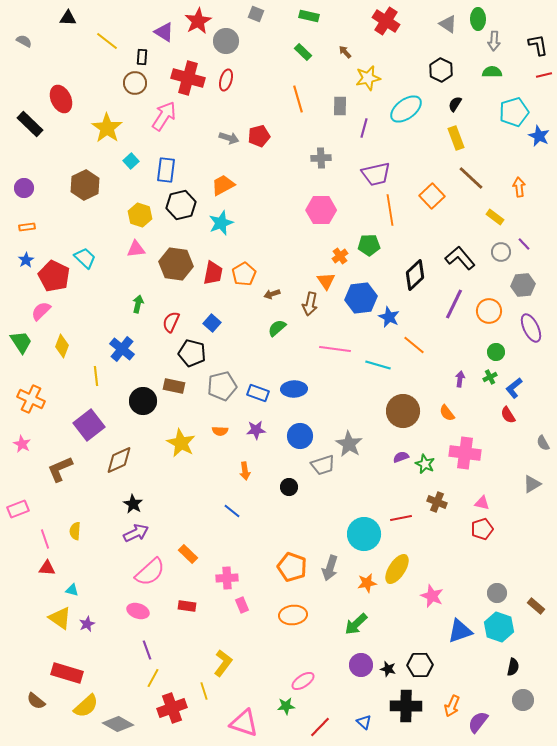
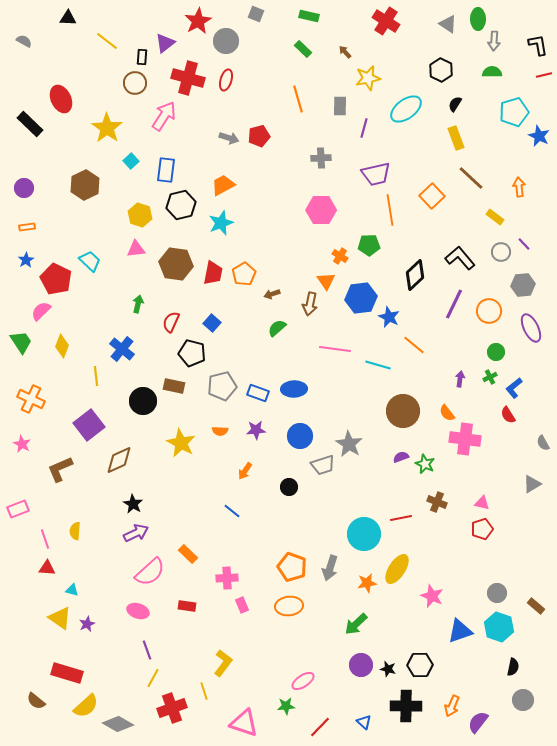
purple triangle at (164, 32): moved 1 px right, 11 px down; rotated 50 degrees clockwise
green rectangle at (303, 52): moved 3 px up
orange cross at (340, 256): rotated 21 degrees counterclockwise
cyan trapezoid at (85, 258): moved 5 px right, 3 px down
red pentagon at (54, 276): moved 2 px right, 3 px down
pink cross at (465, 453): moved 14 px up
orange arrow at (245, 471): rotated 42 degrees clockwise
orange ellipse at (293, 615): moved 4 px left, 9 px up
